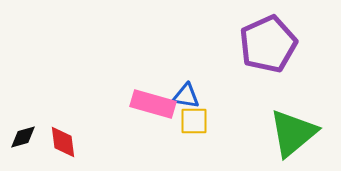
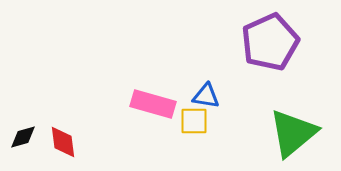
purple pentagon: moved 2 px right, 2 px up
blue triangle: moved 20 px right
